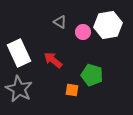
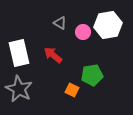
gray triangle: moved 1 px down
white rectangle: rotated 12 degrees clockwise
red arrow: moved 5 px up
green pentagon: rotated 25 degrees counterclockwise
orange square: rotated 16 degrees clockwise
